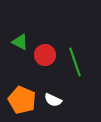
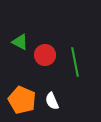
green line: rotated 8 degrees clockwise
white semicircle: moved 1 px left, 1 px down; rotated 42 degrees clockwise
